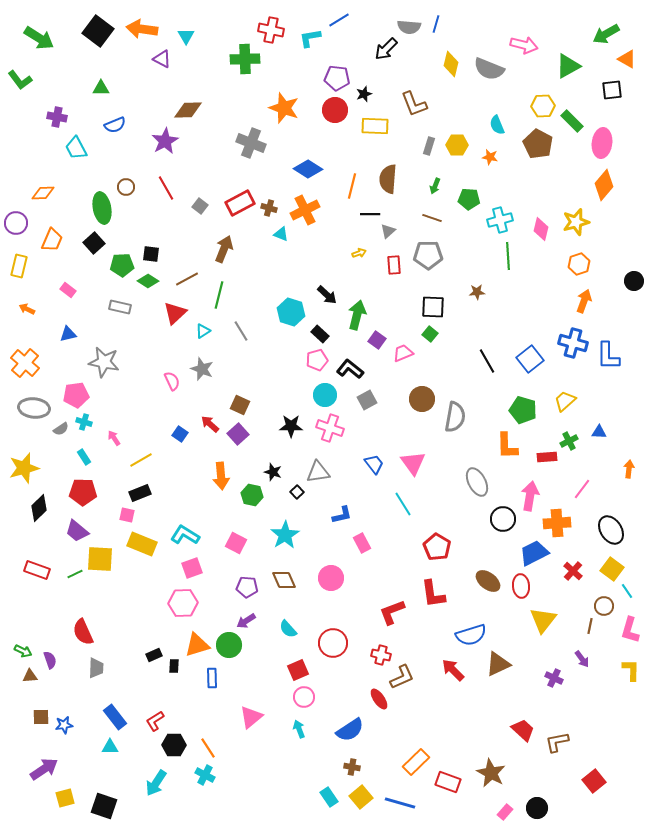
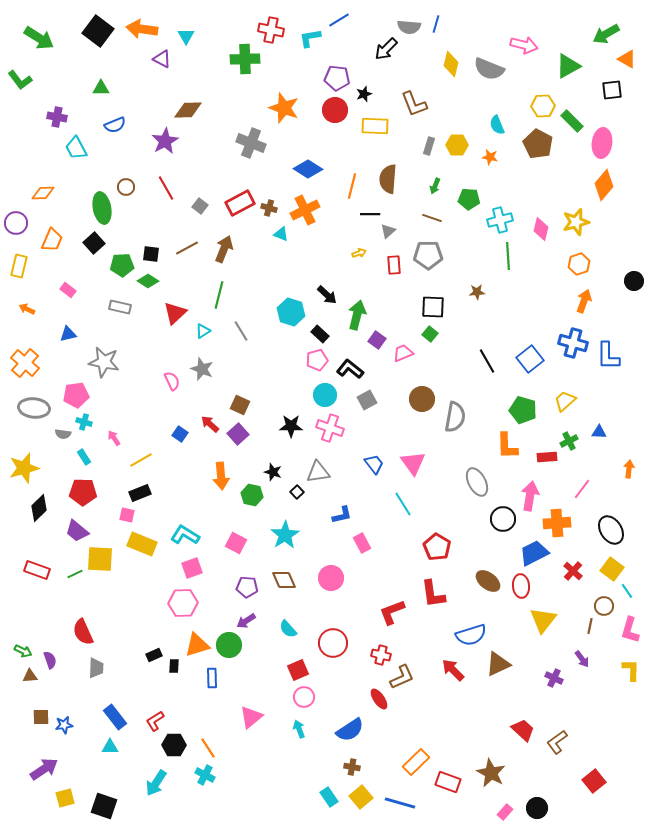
brown line at (187, 279): moved 31 px up
gray semicircle at (61, 429): moved 2 px right, 5 px down; rotated 42 degrees clockwise
brown L-shape at (557, 742): rotated 25 degrees counterclockwise
